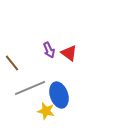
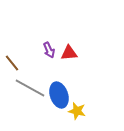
red triangle: rotated 42 degrees counterclockwise
gray line: rotated 52 degrees clockwise
yellow star: moved 31 px right
